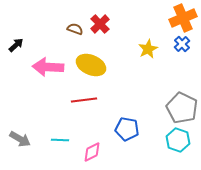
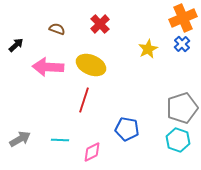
brown semicircle: moved 18 px left
red line: rotated 65 degrees counterclockwise
gray pentagon: rotated 28 degrees clockwise
gray arrow: rotated 60 degrees counterclockwise
